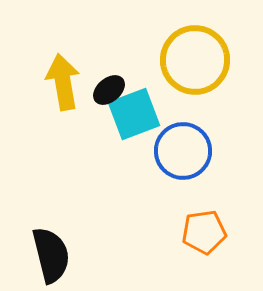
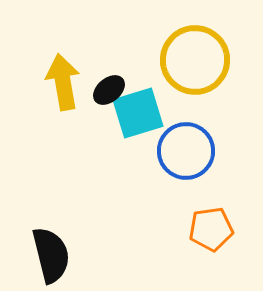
cyan square: moved 4 px right, 1 px up; rotated 4 degrees clockwise
blue circle: moved 3 px right
orange pentagon: moved 7 px right, 3 px up
